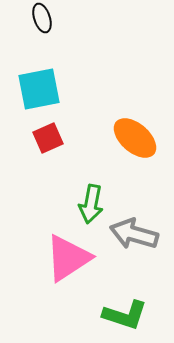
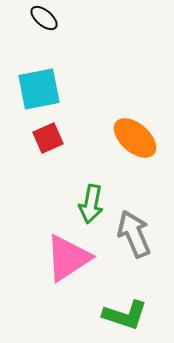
black ellipse: moved 2 px right; rotated 32 degrees counterclockwise
gray arrow: rotated 51 degrees clockwise
